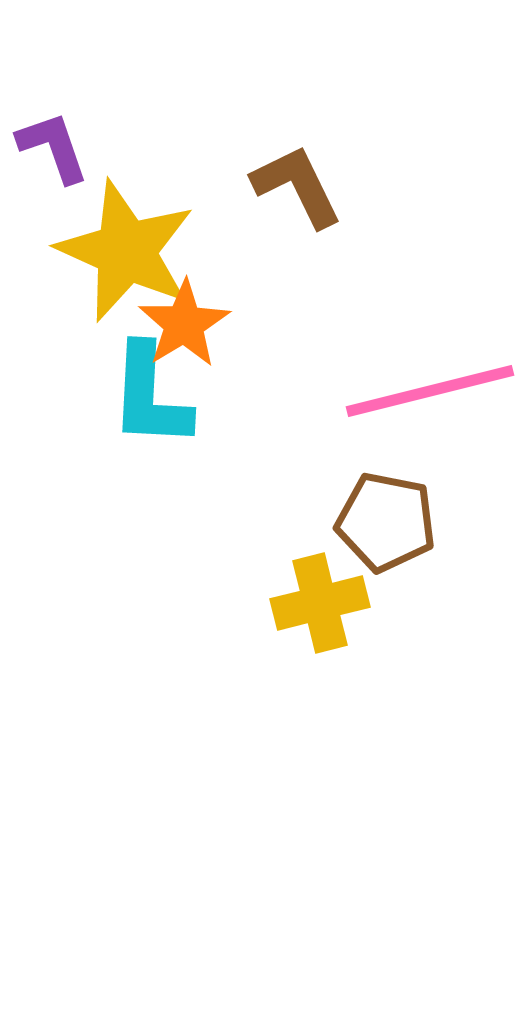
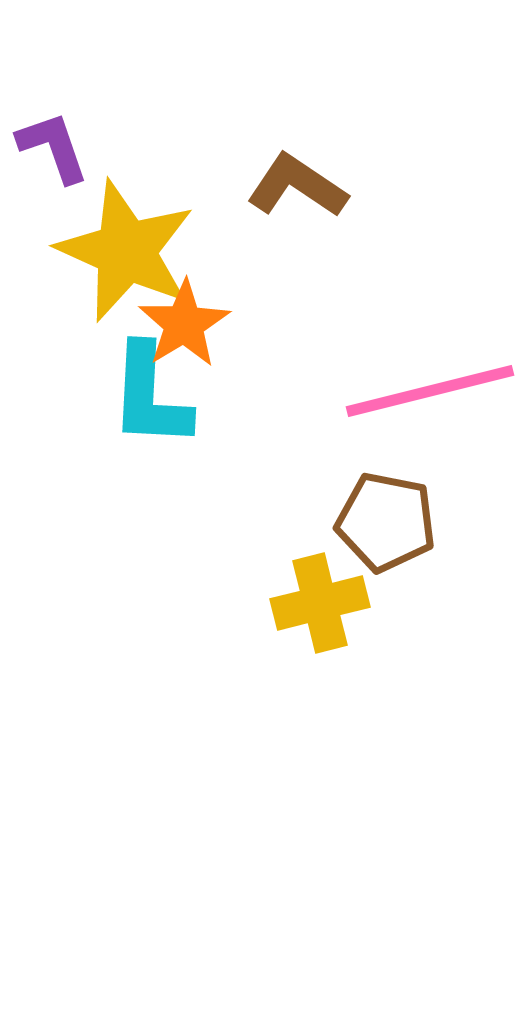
brown L-shape: rotated 30 degrees counterclockwise
